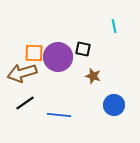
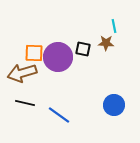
brown star: moved 13 px right, 33 px up; rotated 14 degrees counterclockwise
black line: rotated 48 degrees clockwise
blue line: rotated 30 degrees clockwise
